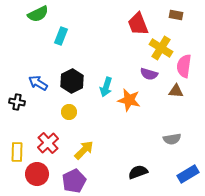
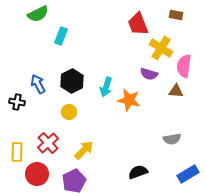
blue arrow: moved 1 px down; rotated 30 degrees clockwise
